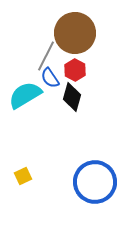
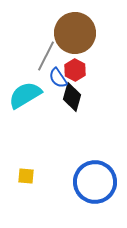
blue semicircle: moved 8 px right
yellow square: moved 3 px right; rotated 30 degrees clockwise
